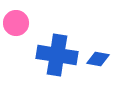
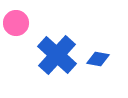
blue cross: rotated 33 degrees clockwise
